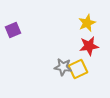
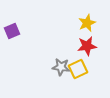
purple square: moved 1 px left, 1 px down
red star: moved 2 px left
gray star: moved 2 px left
